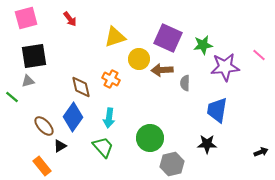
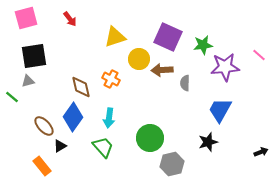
purple square: moved 1 px up
blue trapezoid: moved 3 px right; rotated 20 degrees clockwise
black star: moved 1 px right, 2 px up; rotated 18 degrees counterclockwise
